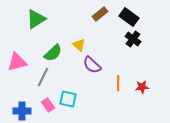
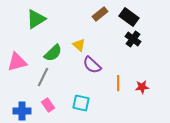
cyan square: moved 13 px right, 4 px down
